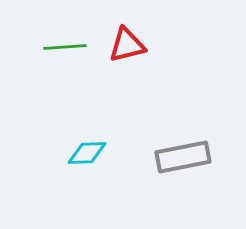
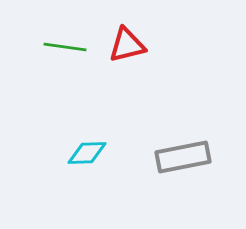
green line: rotated 12 degrees clockwise
